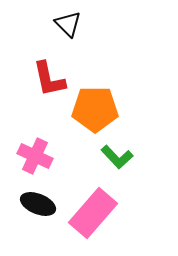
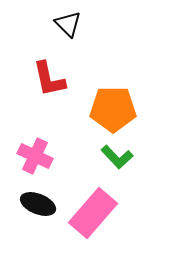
orange pentagon: moved 18 px right
